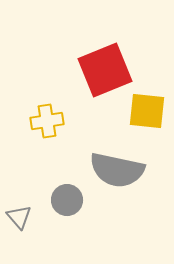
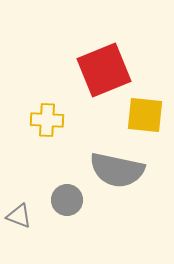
red square: moved 1 px left
yellow square: moved 2 px left, 4 px down
yellow cross: moved 1 px up; rotated 12 degrees clockwise
gray triangle: moved 1 px up; rotated 28 degrees counterclockwise
